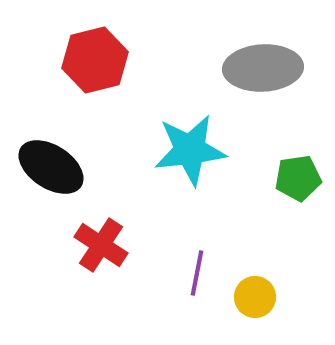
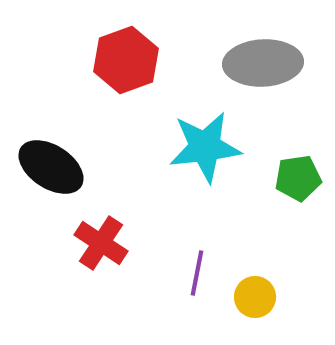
red hexagon: moved 31 px right; rotated 6 degrees counterclockwise
gray ellipse: moved 5 px up
cyan star: moved 15 px right, 3 px up
red cross: moved 2 px up
